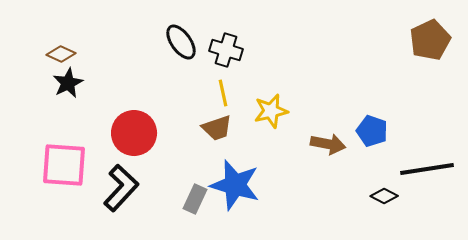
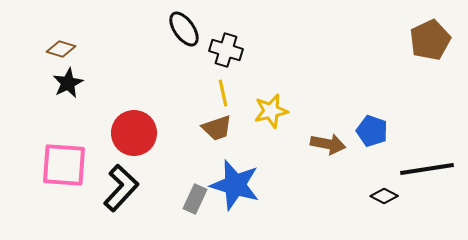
black ellipse: moved 3 px right, 13 px up
brown diamond: moved 5 px up; rotated 8 degrees counterclockwise
